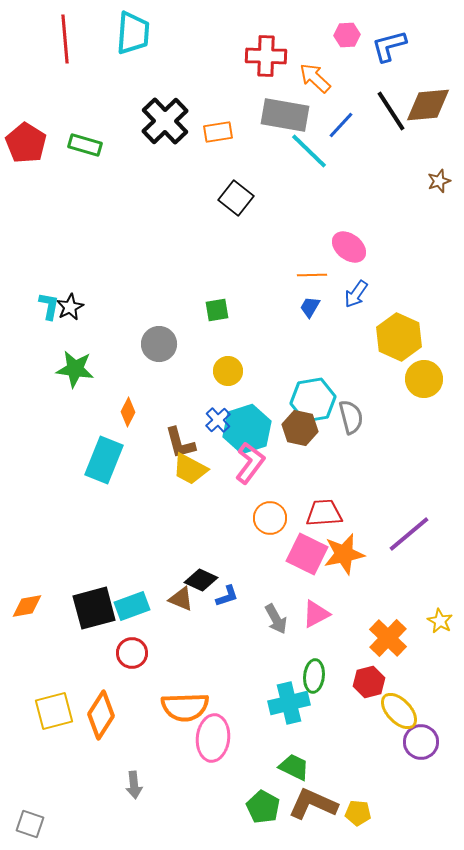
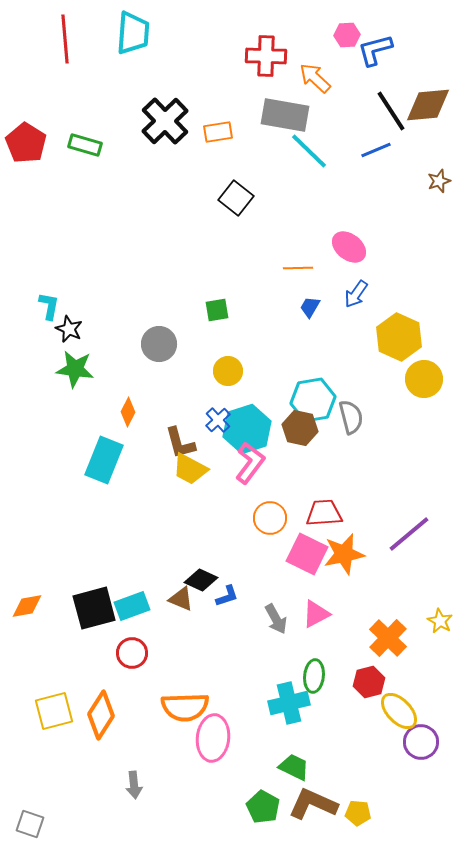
blue L-shape at (389, 46): moved 14 px left, 4 px down
blue line at (341, 125): moved 35 px right, 25 px down; rotated 24 degrees clockwise
orange line at (312, 275): moved 14 px left, 7 px up
black star at (70, 307): moved 1 px left, 22 px down; rotated 20 degrees counterclockwise
